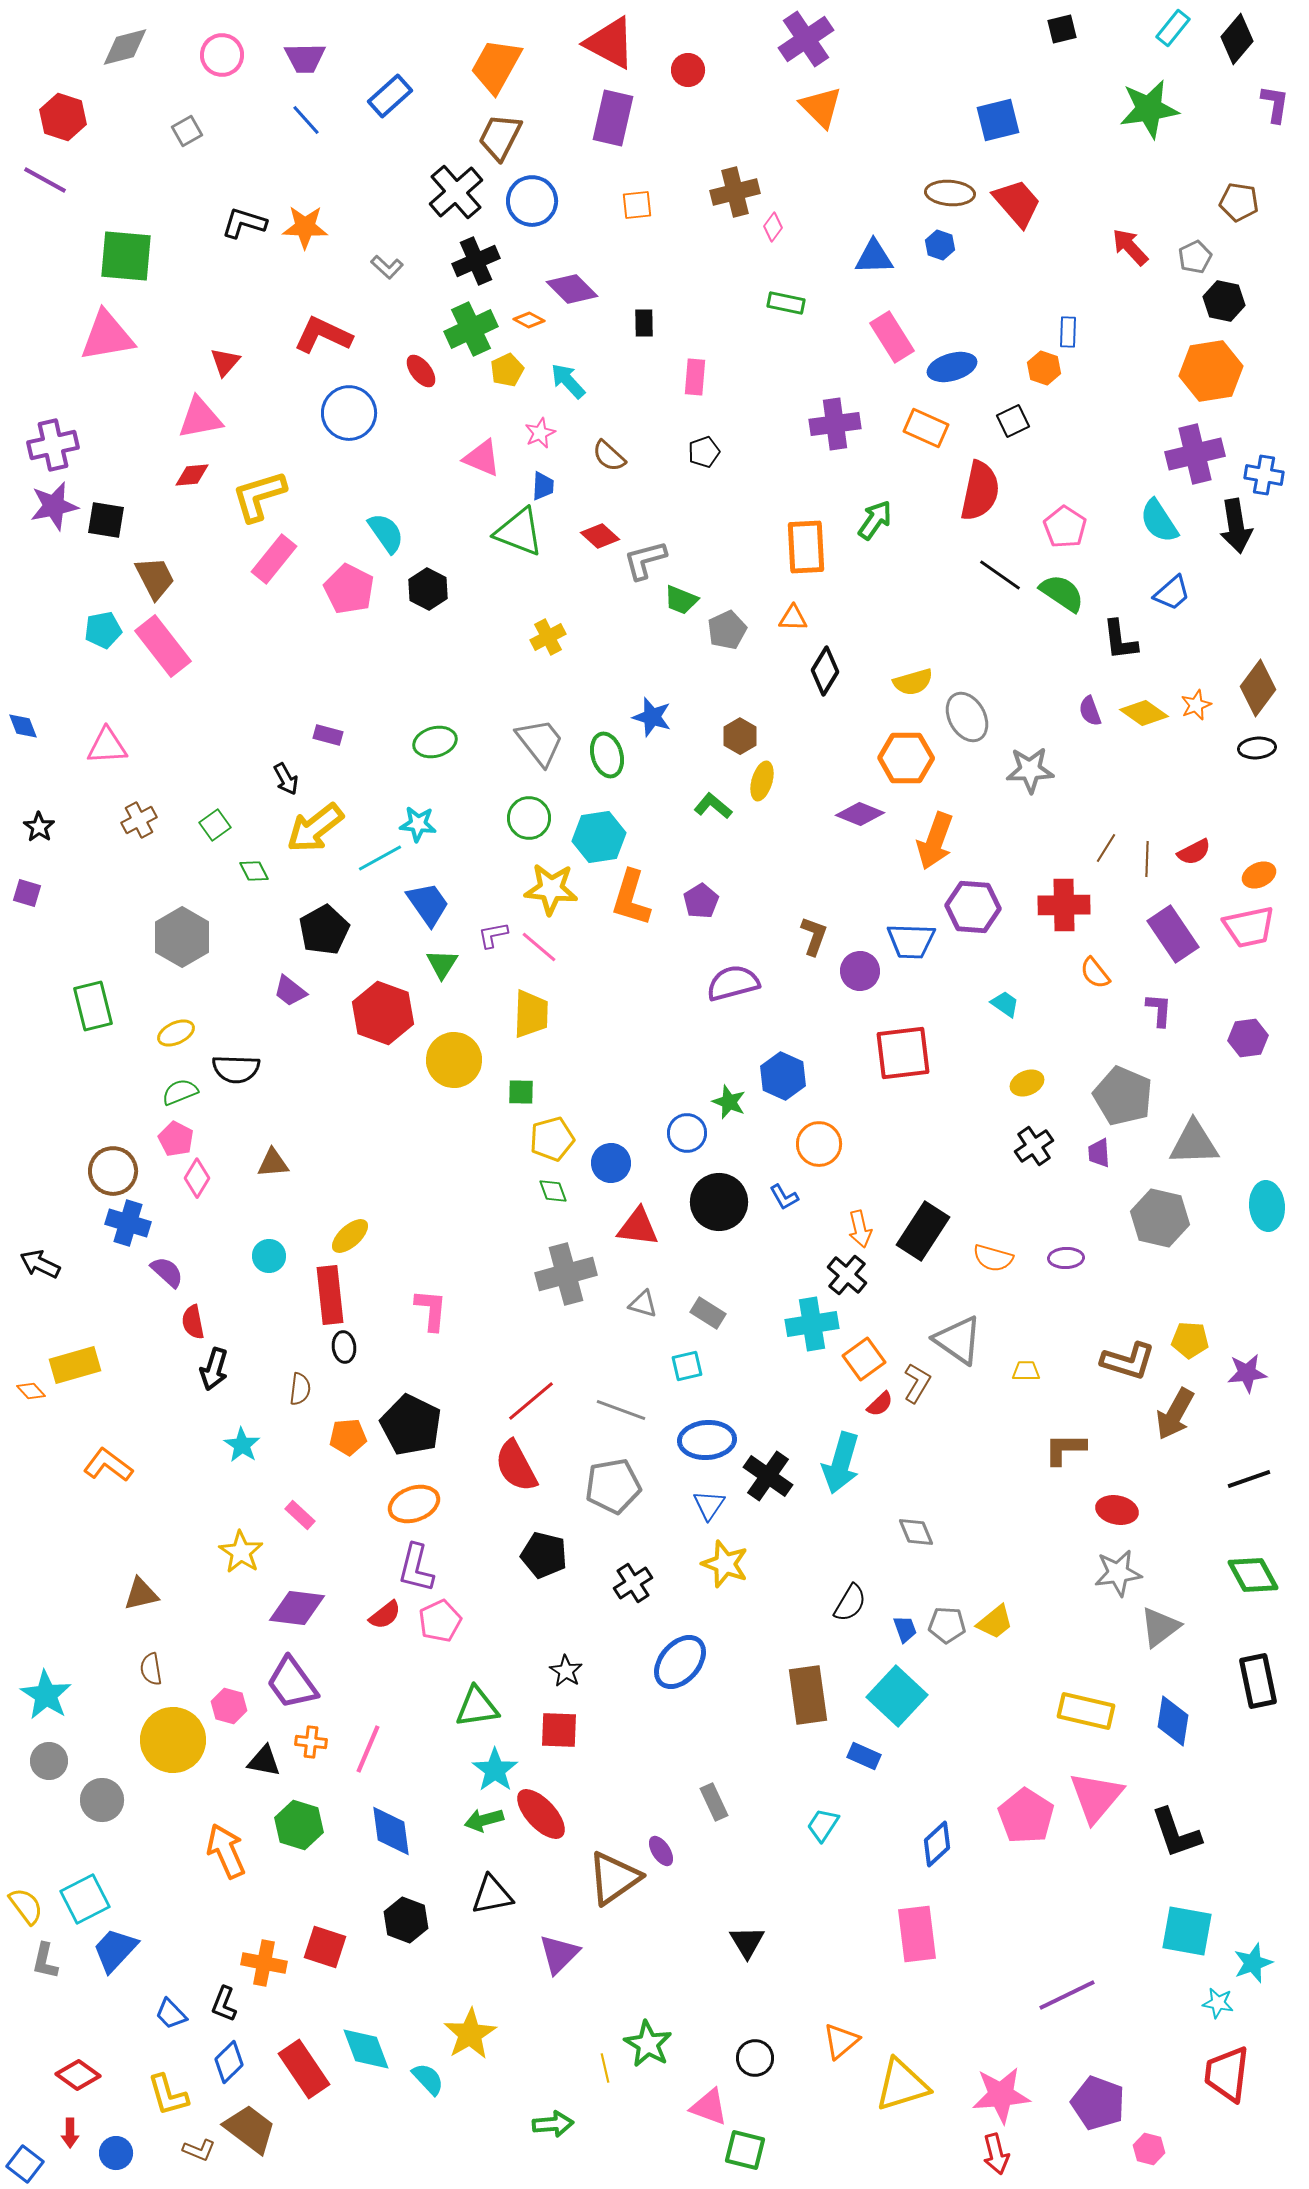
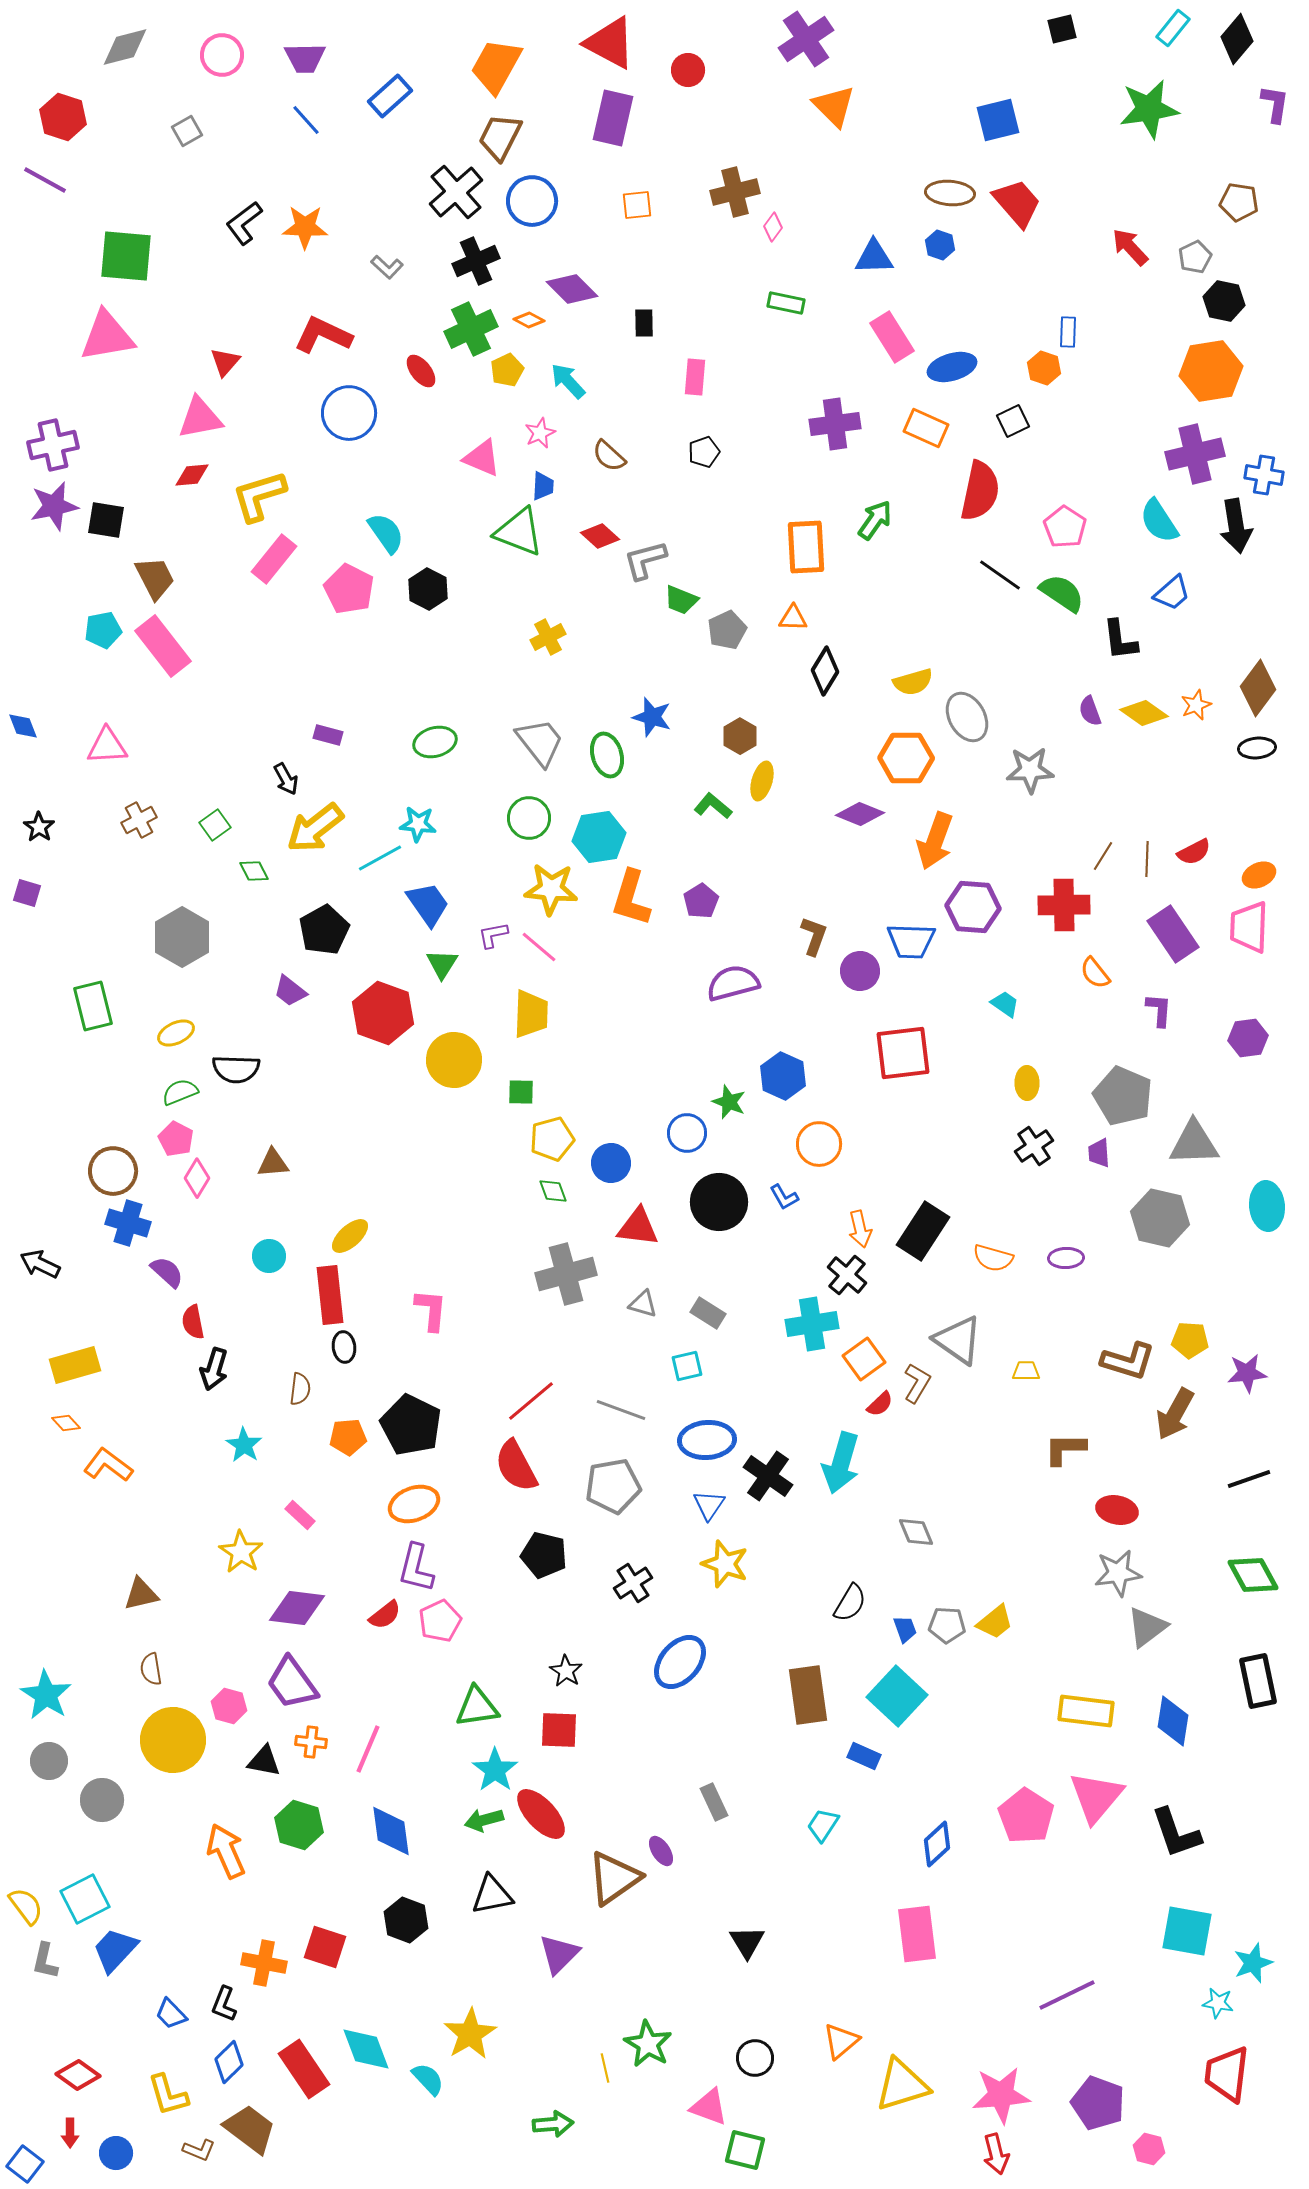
orange triangle at (821, 107): moved 13 px right, 1 px up
black L-shape at (244, 223): rotated 54 degrees counterclockwise
brown line at (1106, 848): moved 3 px left, 8 px down
pink trapezoid at (1249, 927): rotated 104 degrees clockwise
yellow ellipse at (1027, 1083): rotated 68 degrees counterclockwise
orange diamond at (31, 1391): moved 35 px right, 32 px down
cyan star at (242, 1445): moved 2 px right
gray triangle at (1160, 1627): moved 13 px left
yellow rectangle at (1086, 1711): rotated 6 degrees counterclockwise
